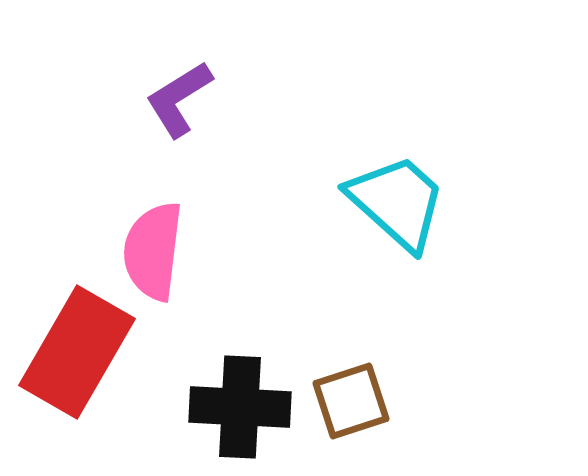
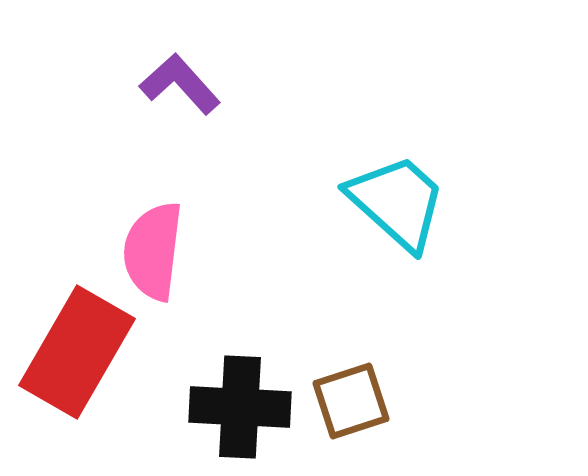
purple L-shape: moved 1 px right, 15 px up; rotated 80 degrees clockwise
